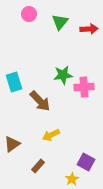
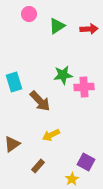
green triangle: moved 3 px left, 4 px down; rotated 18 degrees clockwise
